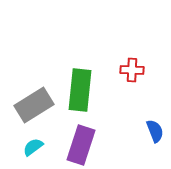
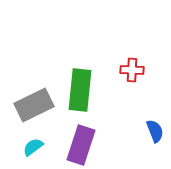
gray rectangle: rotated 6 degrees clockwise
